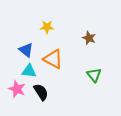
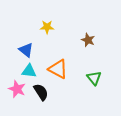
brown star: moved 1 px left, 2 px down
orange triangle: moved 5 px right, 10 px down
green triangle: moved 3 px down
